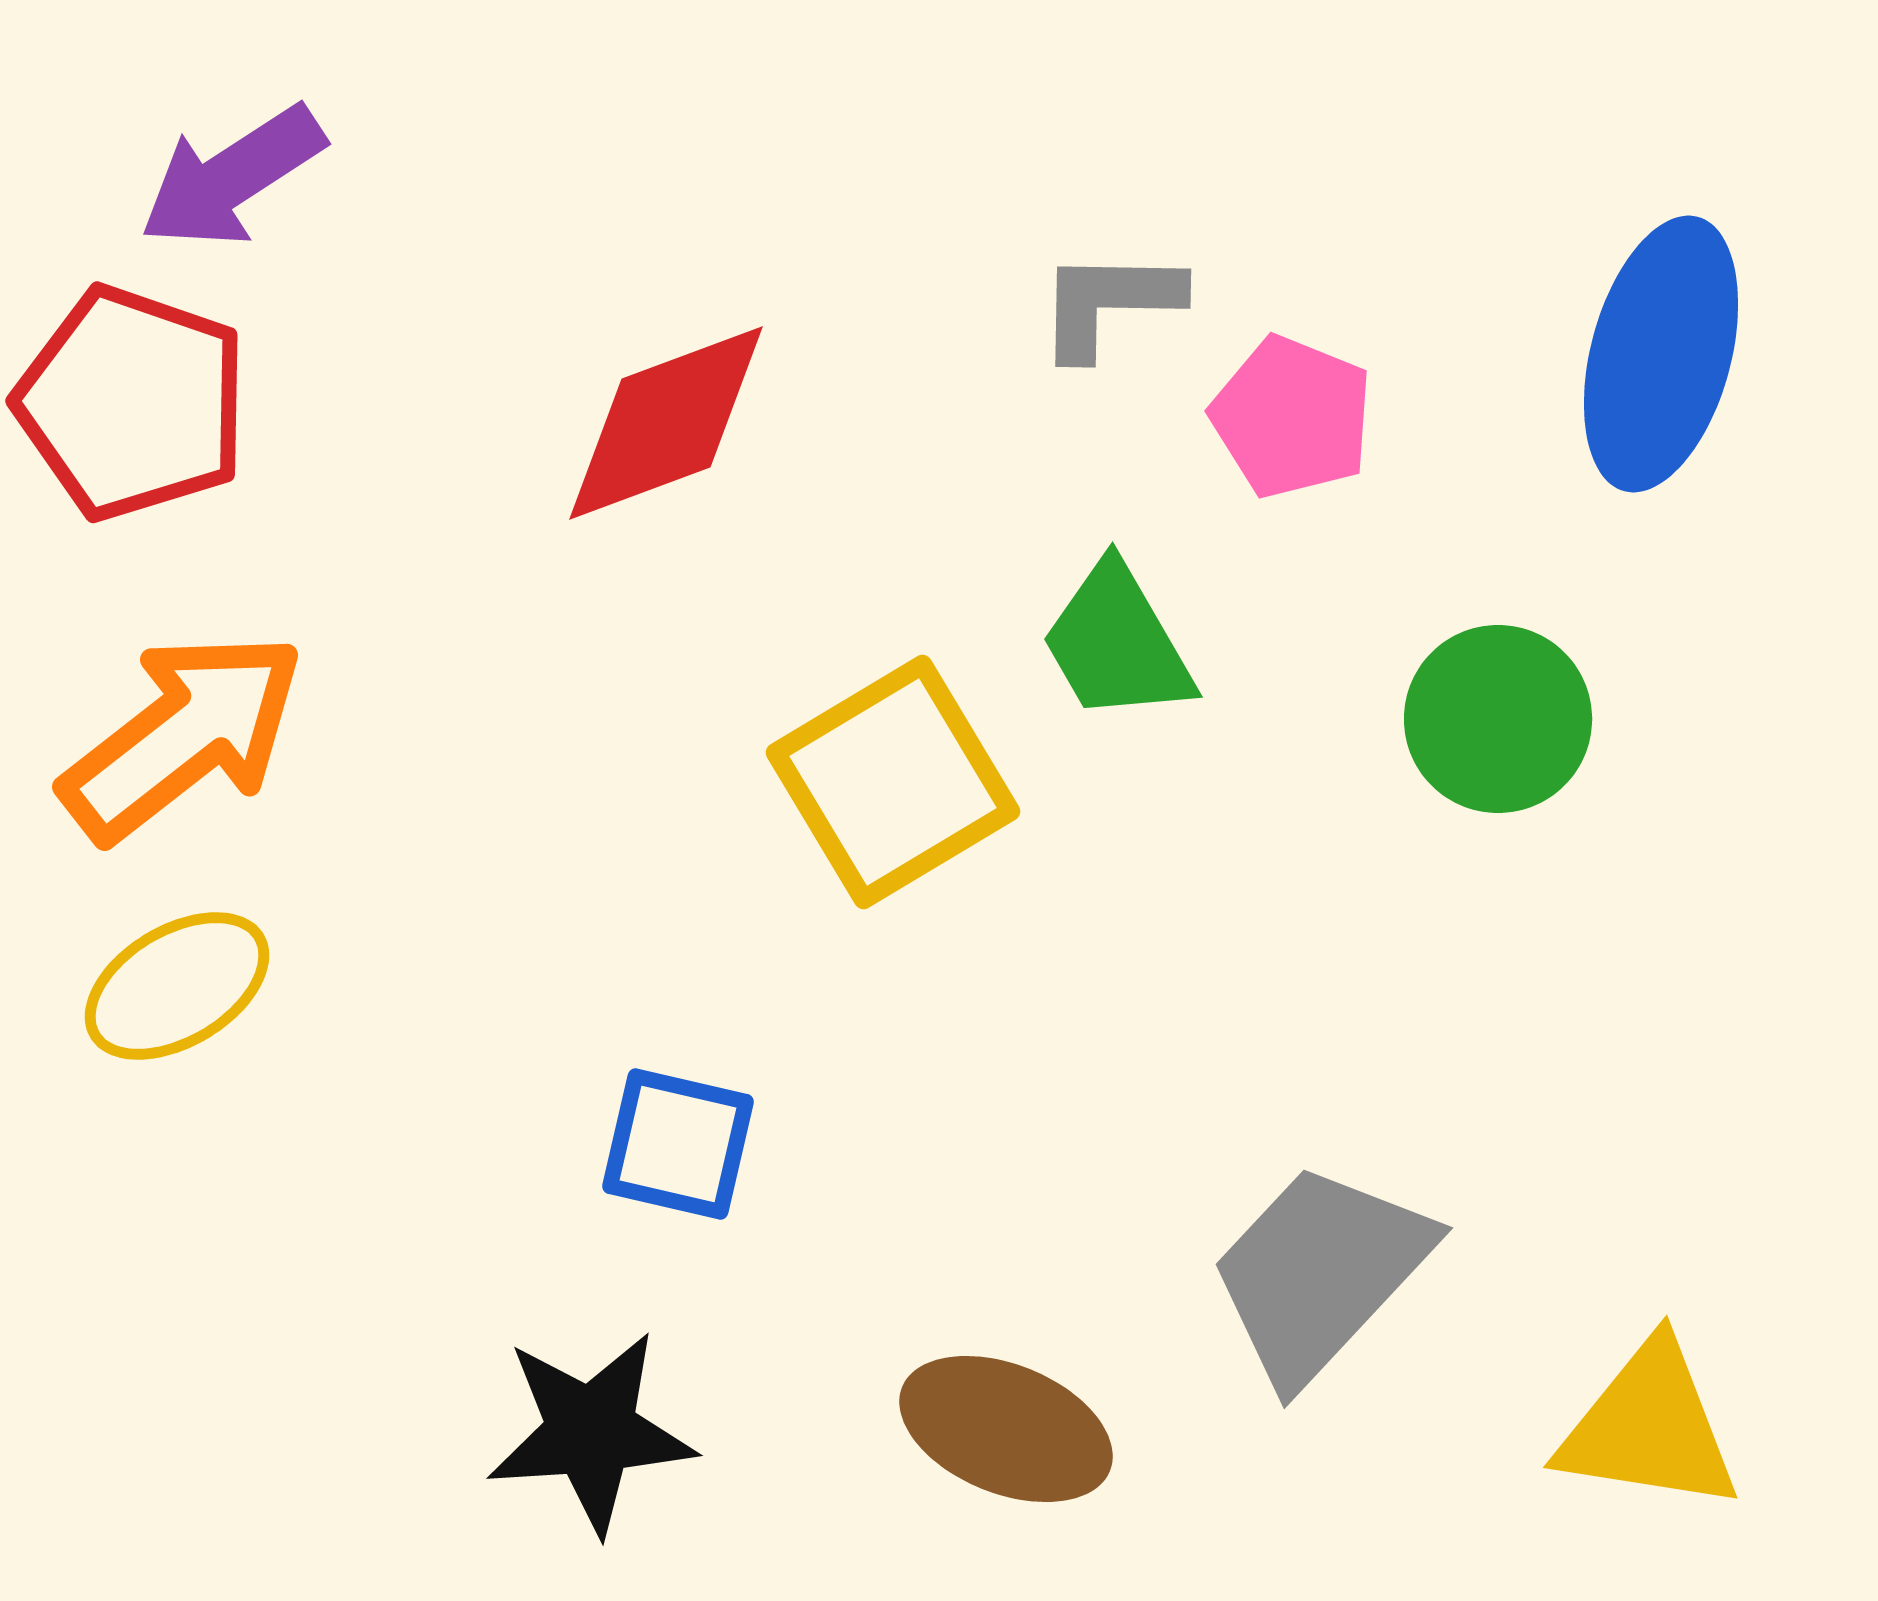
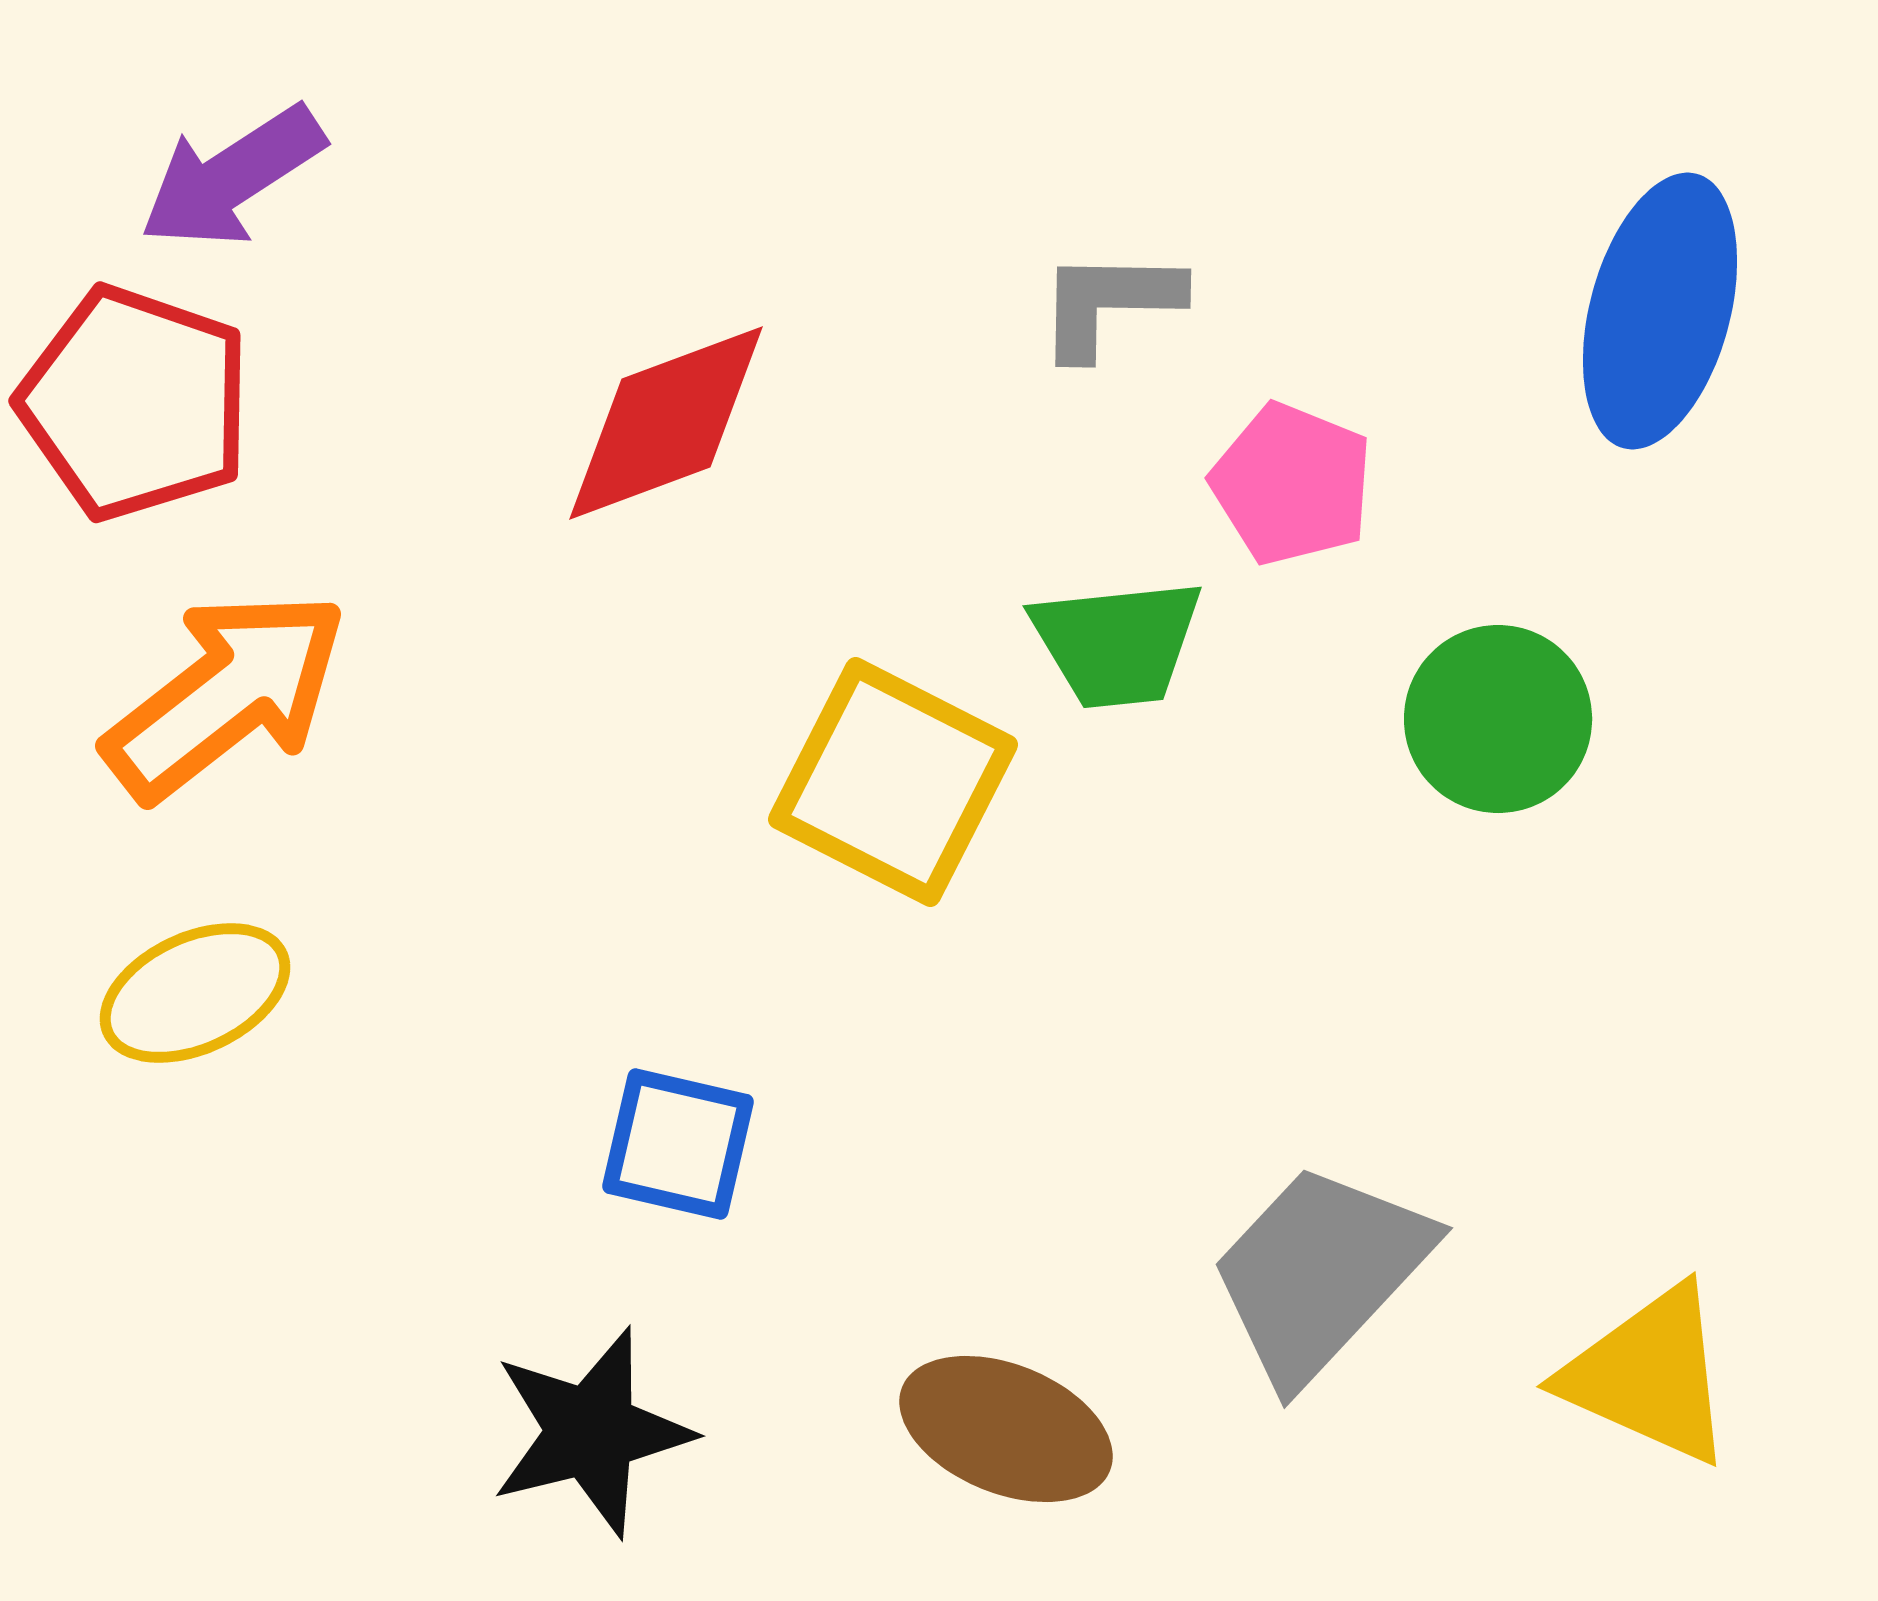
blue ellipse: moved 1 px left, 43 px up
red pentagon: moved 3 px right
pink pentagon: moved 67 px down
green trapezoid: rotated 66 degrees counterclockwise
orange arrow: moved 43 px right, 41 px up
yellow square: rotated 32 degrees counterclockwise
yellow ellipse: moved 18 px right, 7 px down; rotated 6 degrees clockwise
yellow triangle: moved 52 px up; rotated 15 degrees clockwise
black star: rotated 10 degrees counterclockwise
